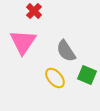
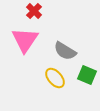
pink triangle: moved 2 px right, 2 px up
gray semicircle: moved 1 px left; rotated 25 degrees counterclockwise
